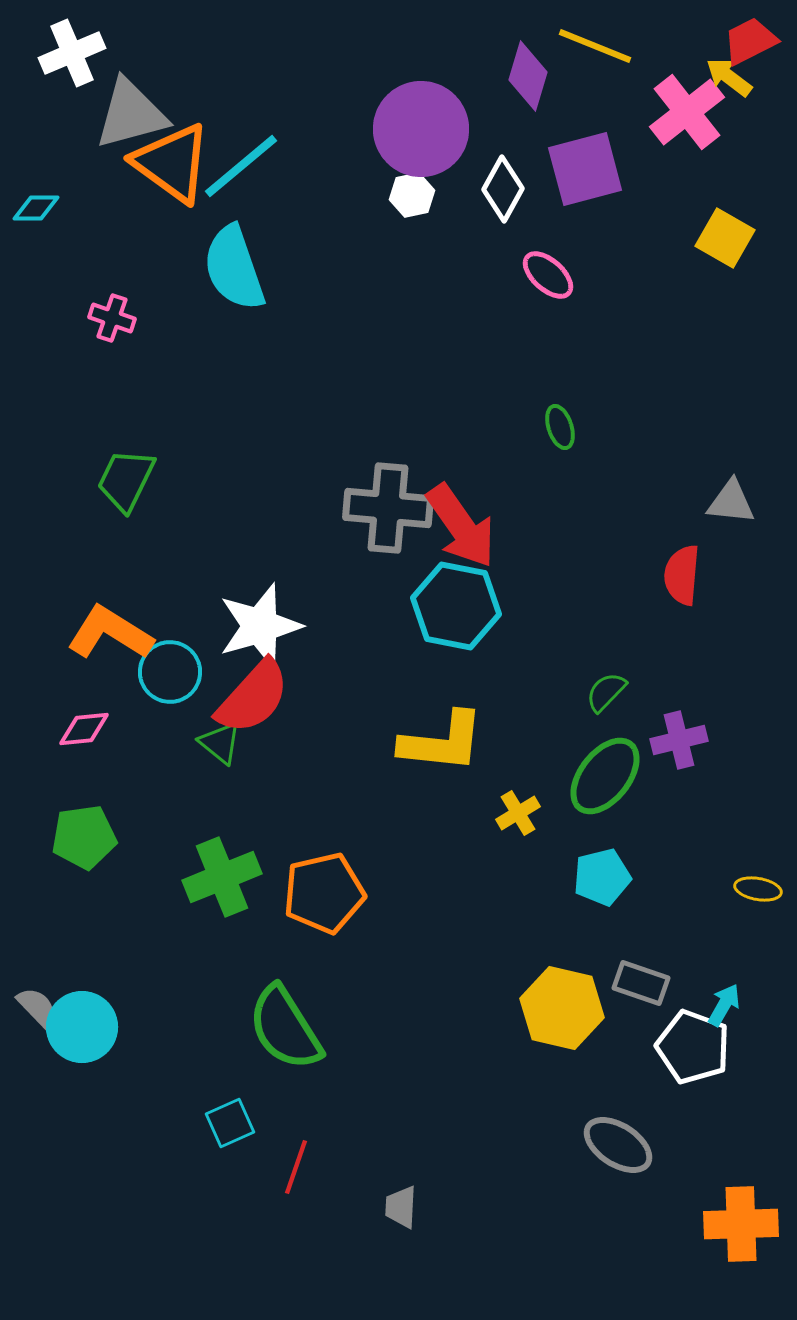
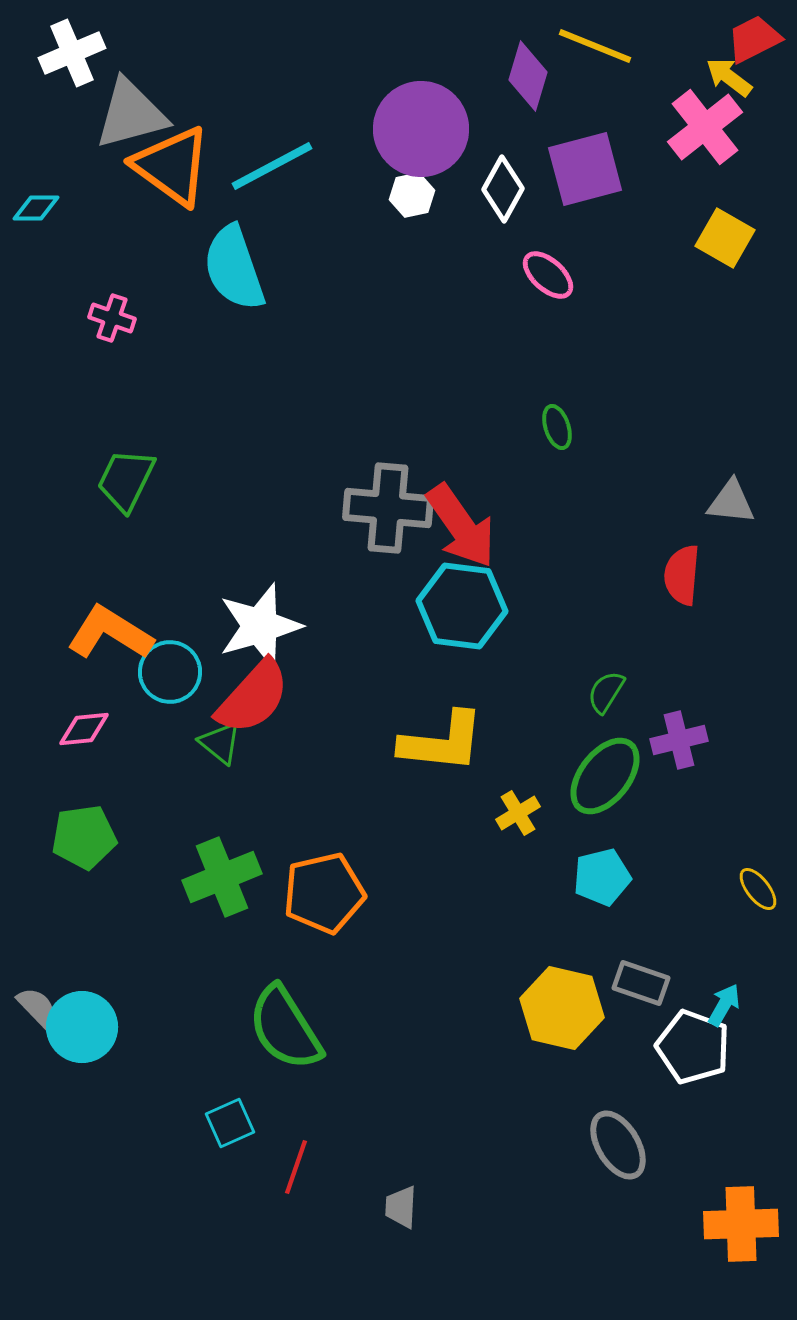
red trapezoid at (750, 41): moved 4 px right, 2 px up
pink cross at (687, 112): moved 18 px right, 15 px down
orange triangle at (172, 163): moved 3 px down
cyan line at (241, 166): moved 31 px right; rotated 12 degrees clockwise
green ellipse at (560, 427): moved 3 px left
cyan hexagon at (456, 606): moved 6 px right; rotated 4 degrees counterclockwise
green semicircle at (606, 692): rotated 12 degrees counterclockwise
yellow ellipse at (758, 889): rotated 42 degrees clockwise
gray ellipse at (618, 1145): rotated 26 degrees clockwise
